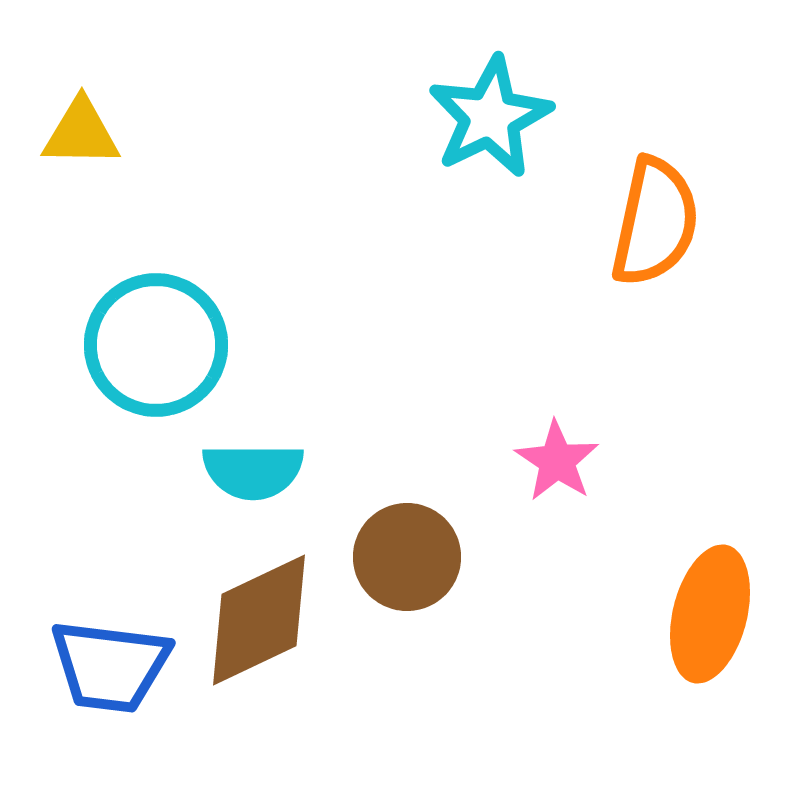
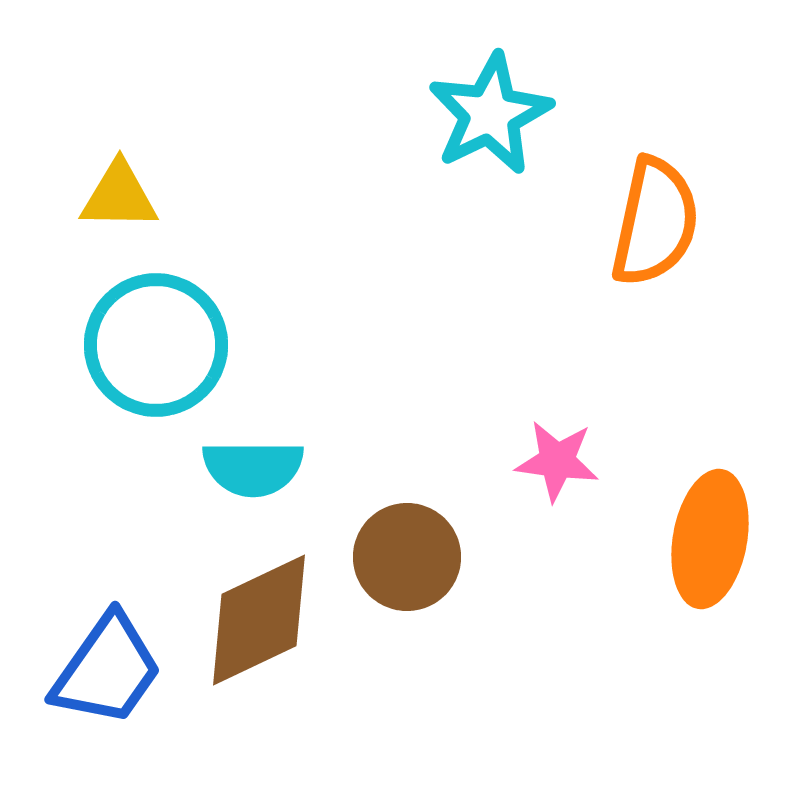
cyan star: moved 3 px up
yellow triangle: moved 38 px right, 63 px down
pink star: rotated 26 degrees counterclockwise
cyan semicircle: moved 3 px up
orange ellipse: moved 75 px up; rotated 4 degrees counterclockwise
blue trapezoid: moved 3 px left, 4 px down; rotated 62 degrees counterclockwise
